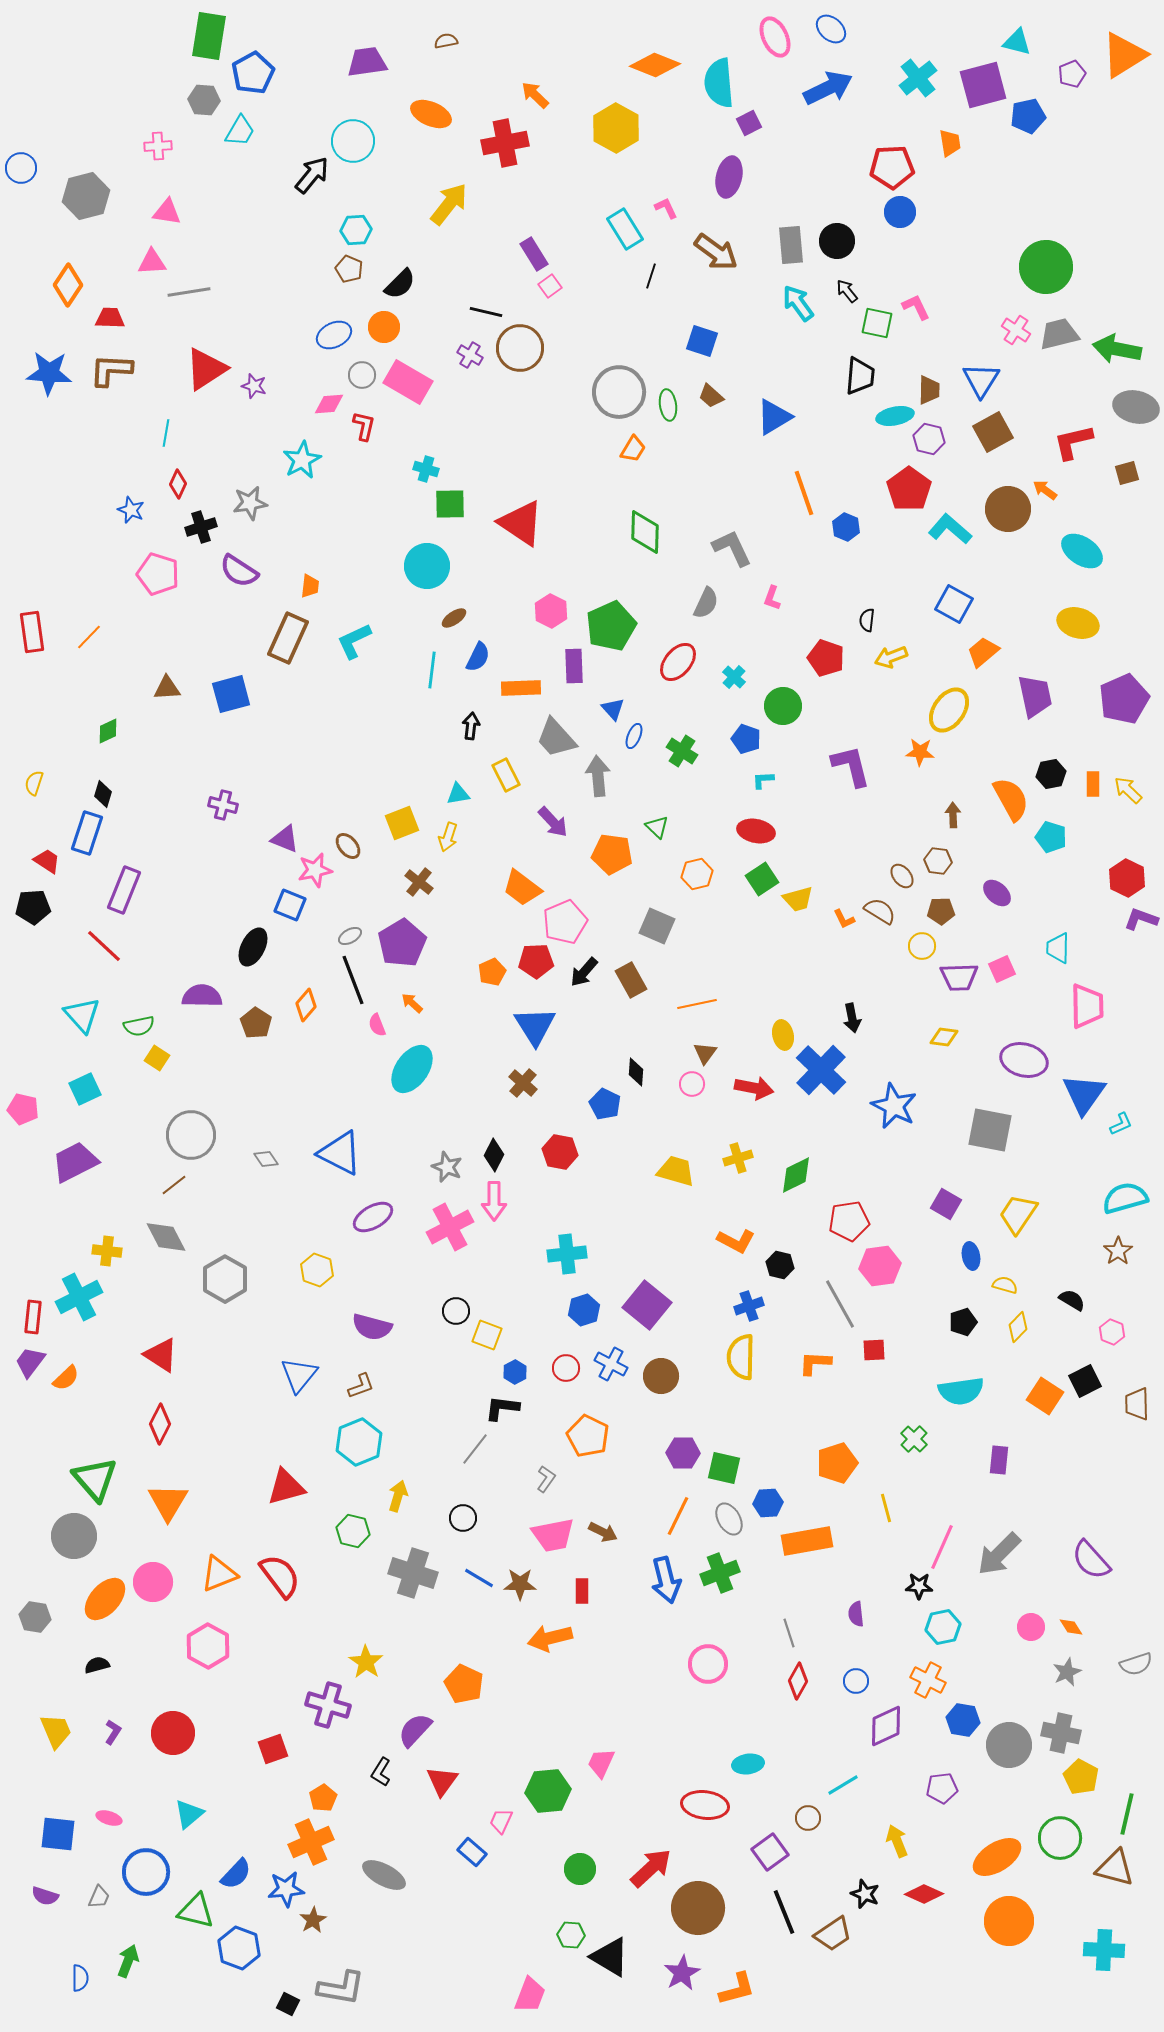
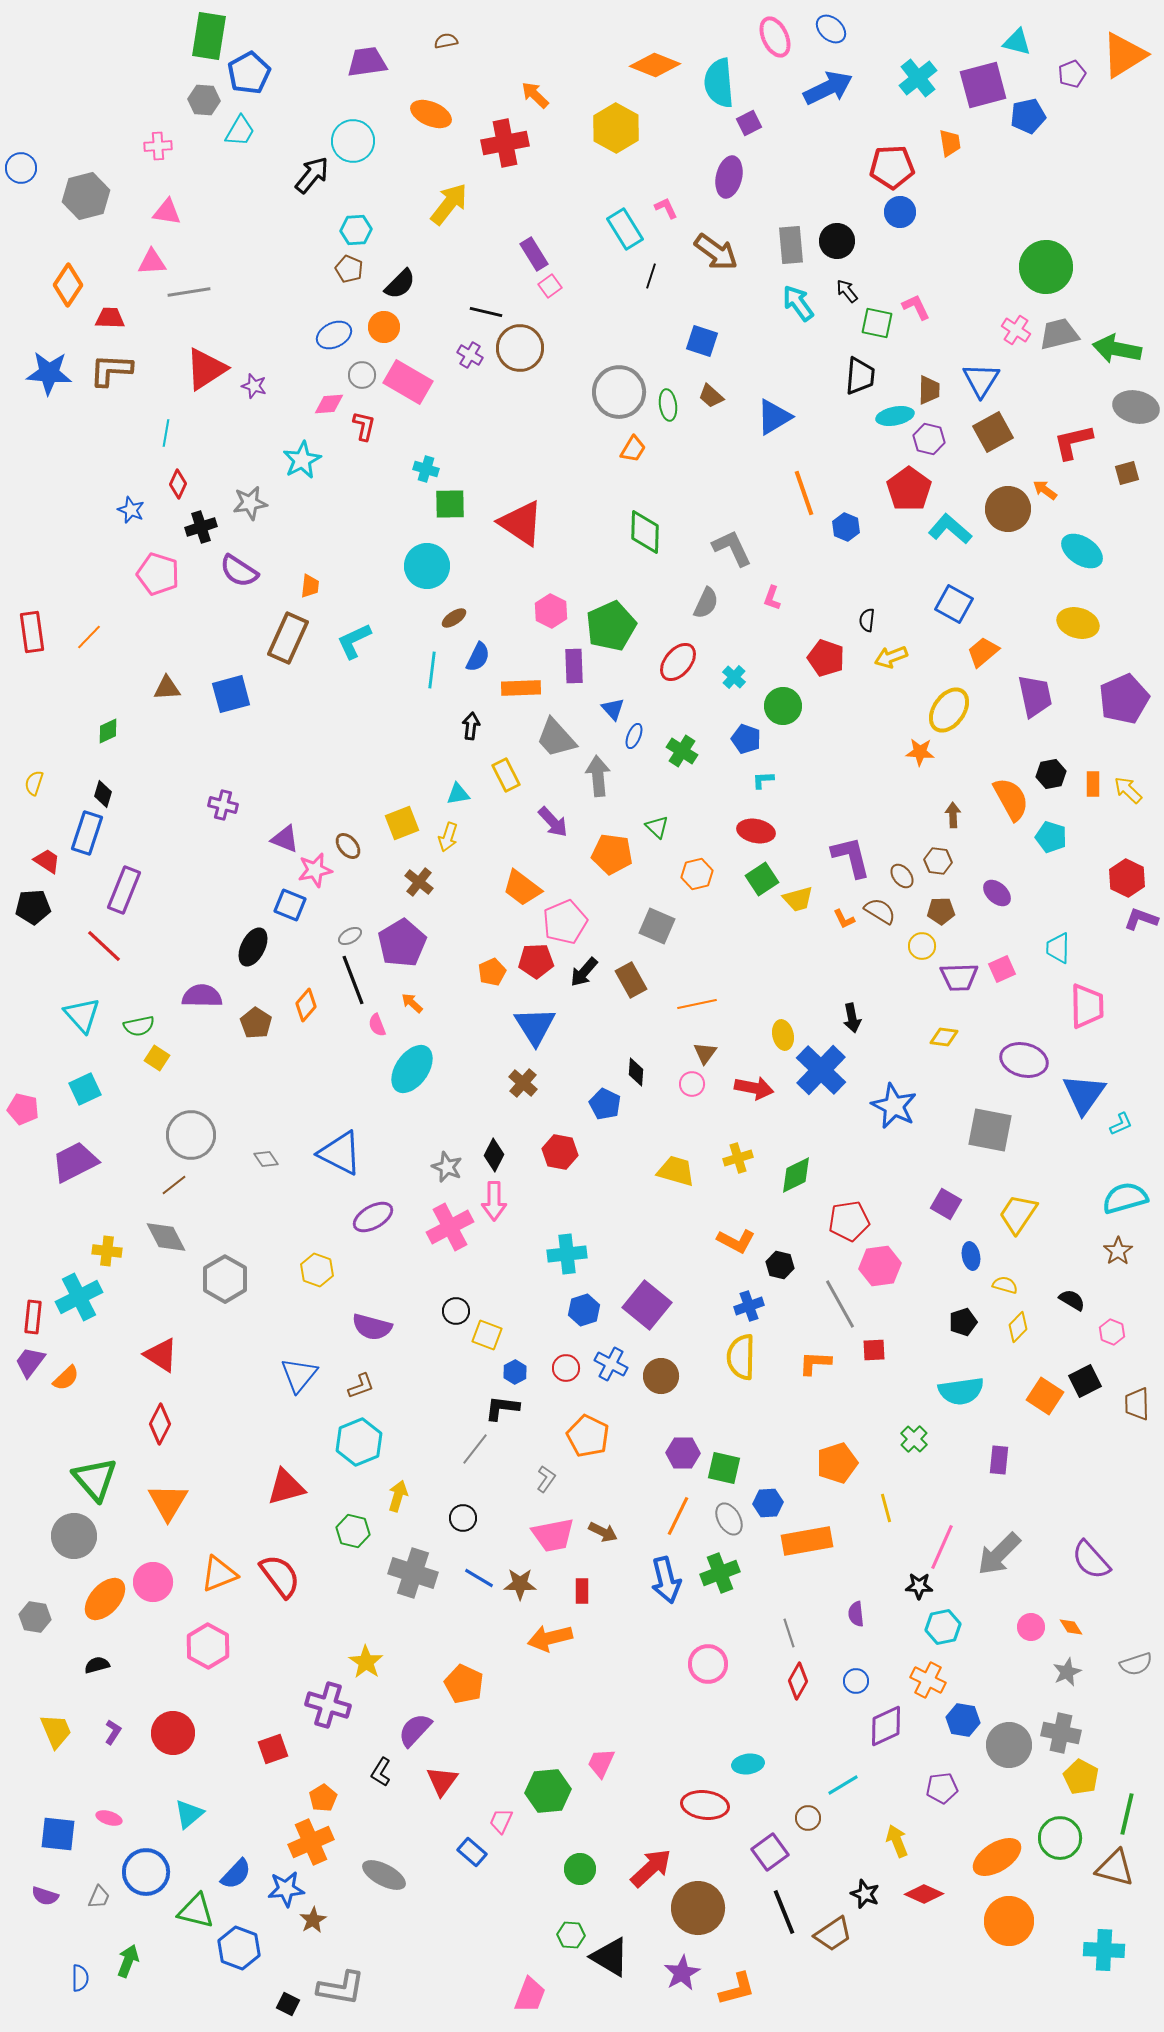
blue pentagon at (253, 73): moved 4 px left
purple L-shape at (851, 766): moved 91 px down
